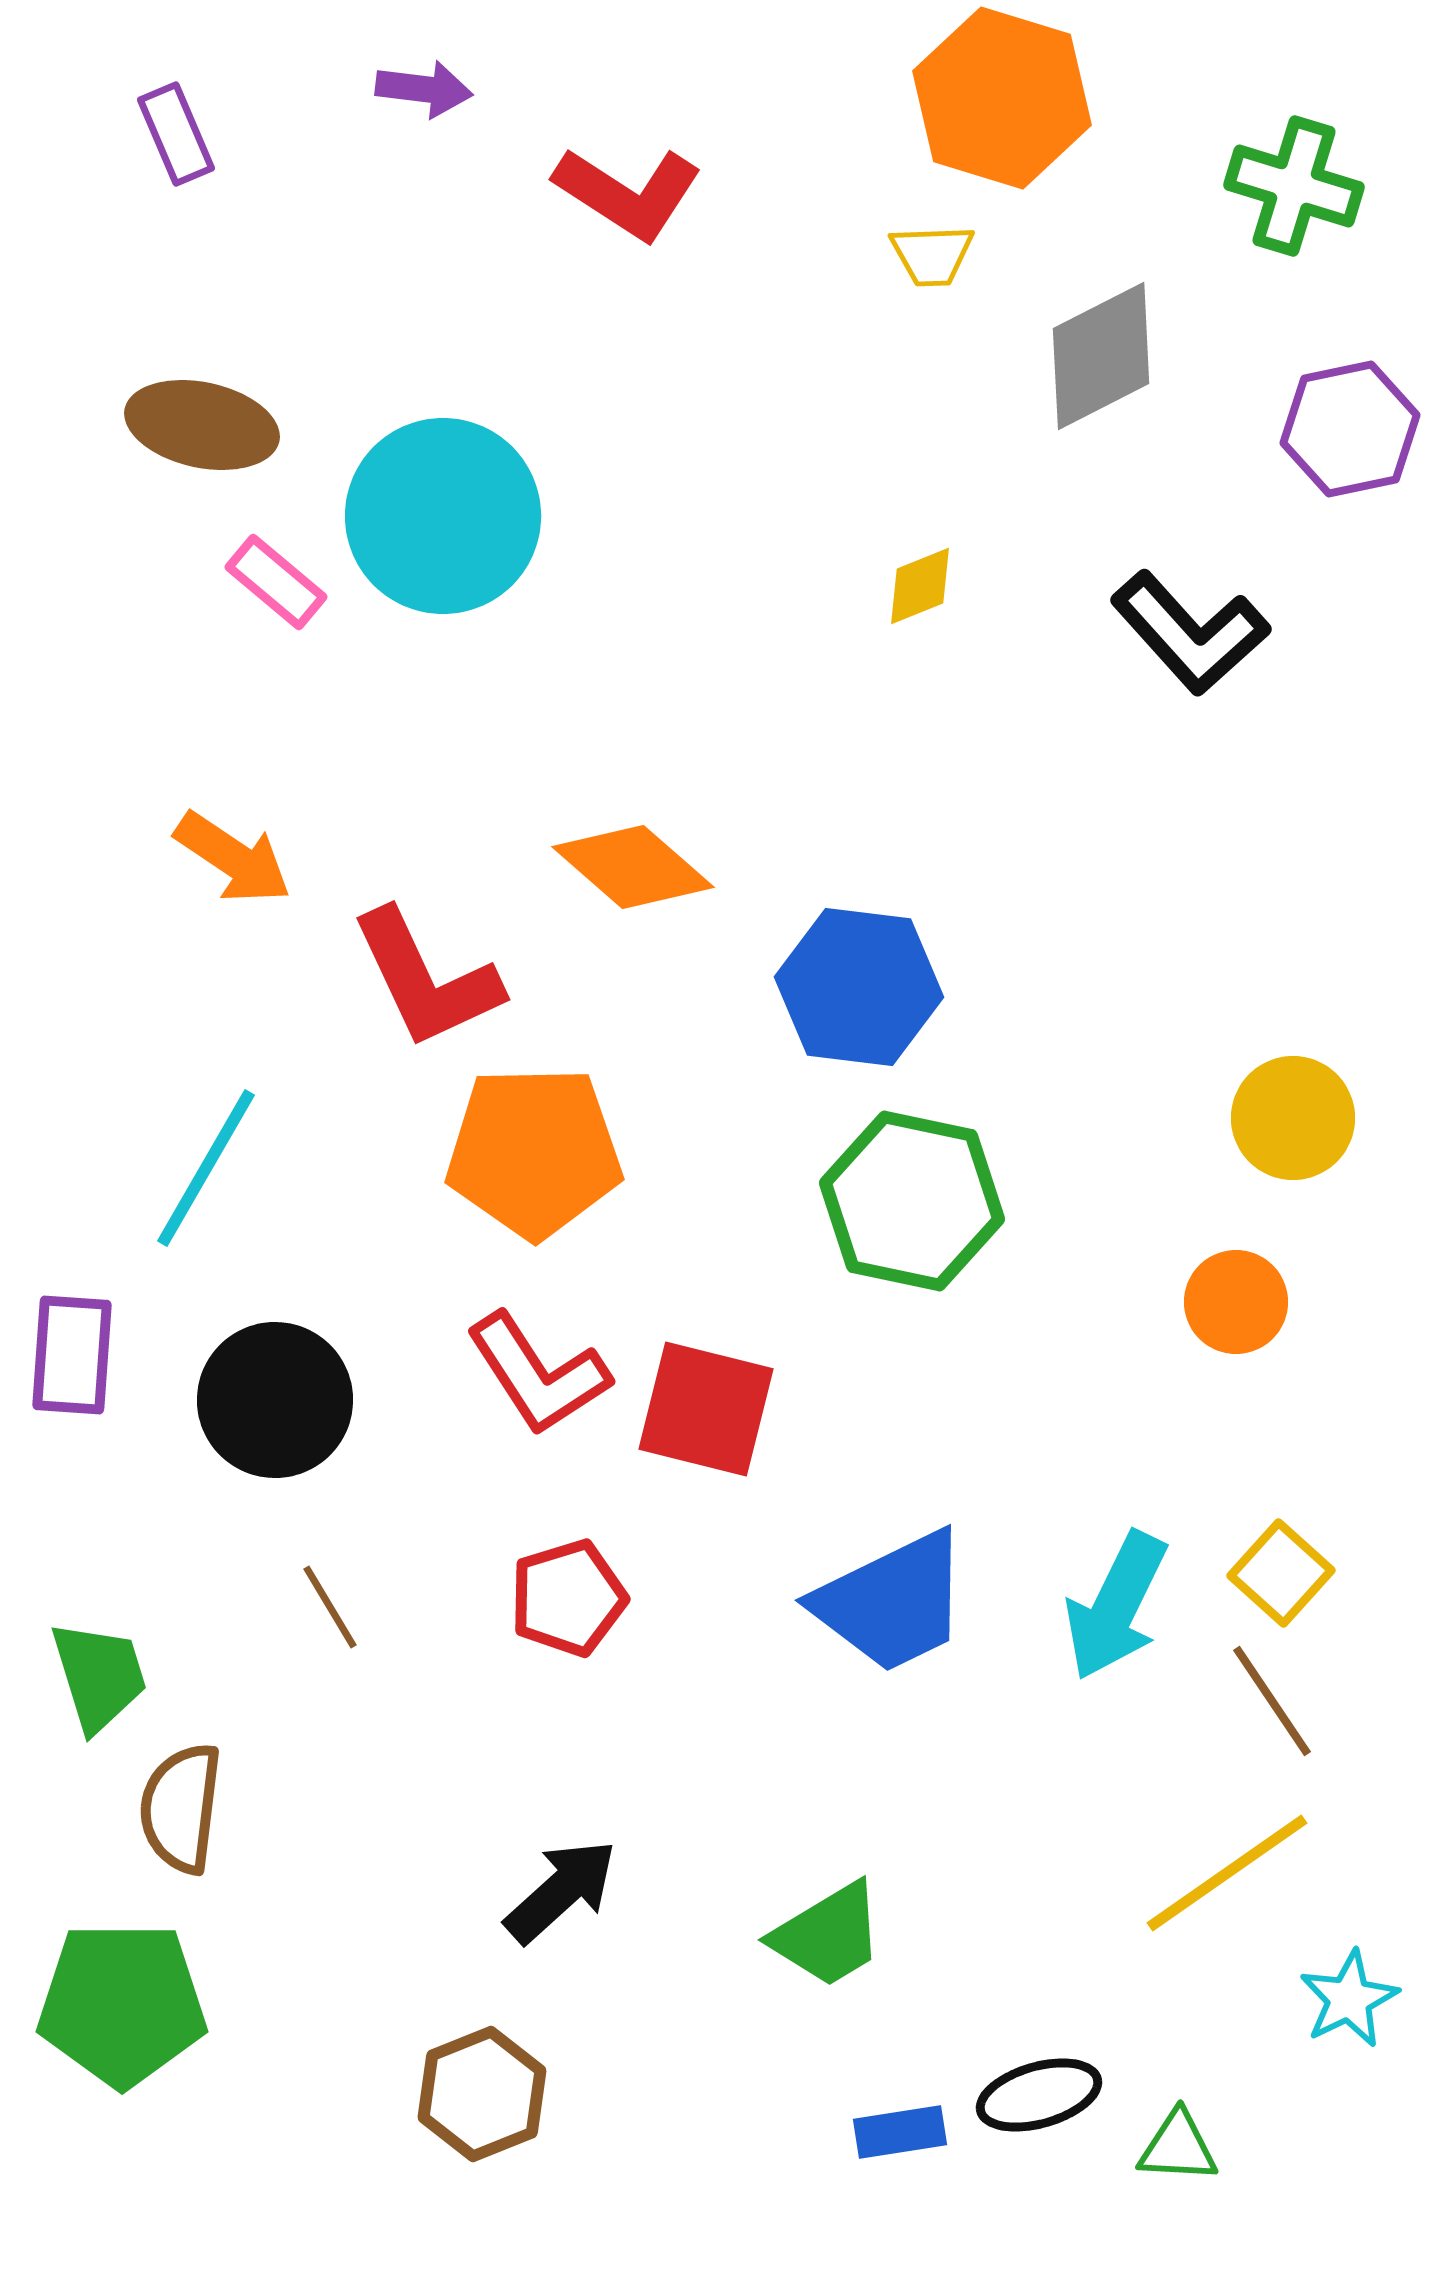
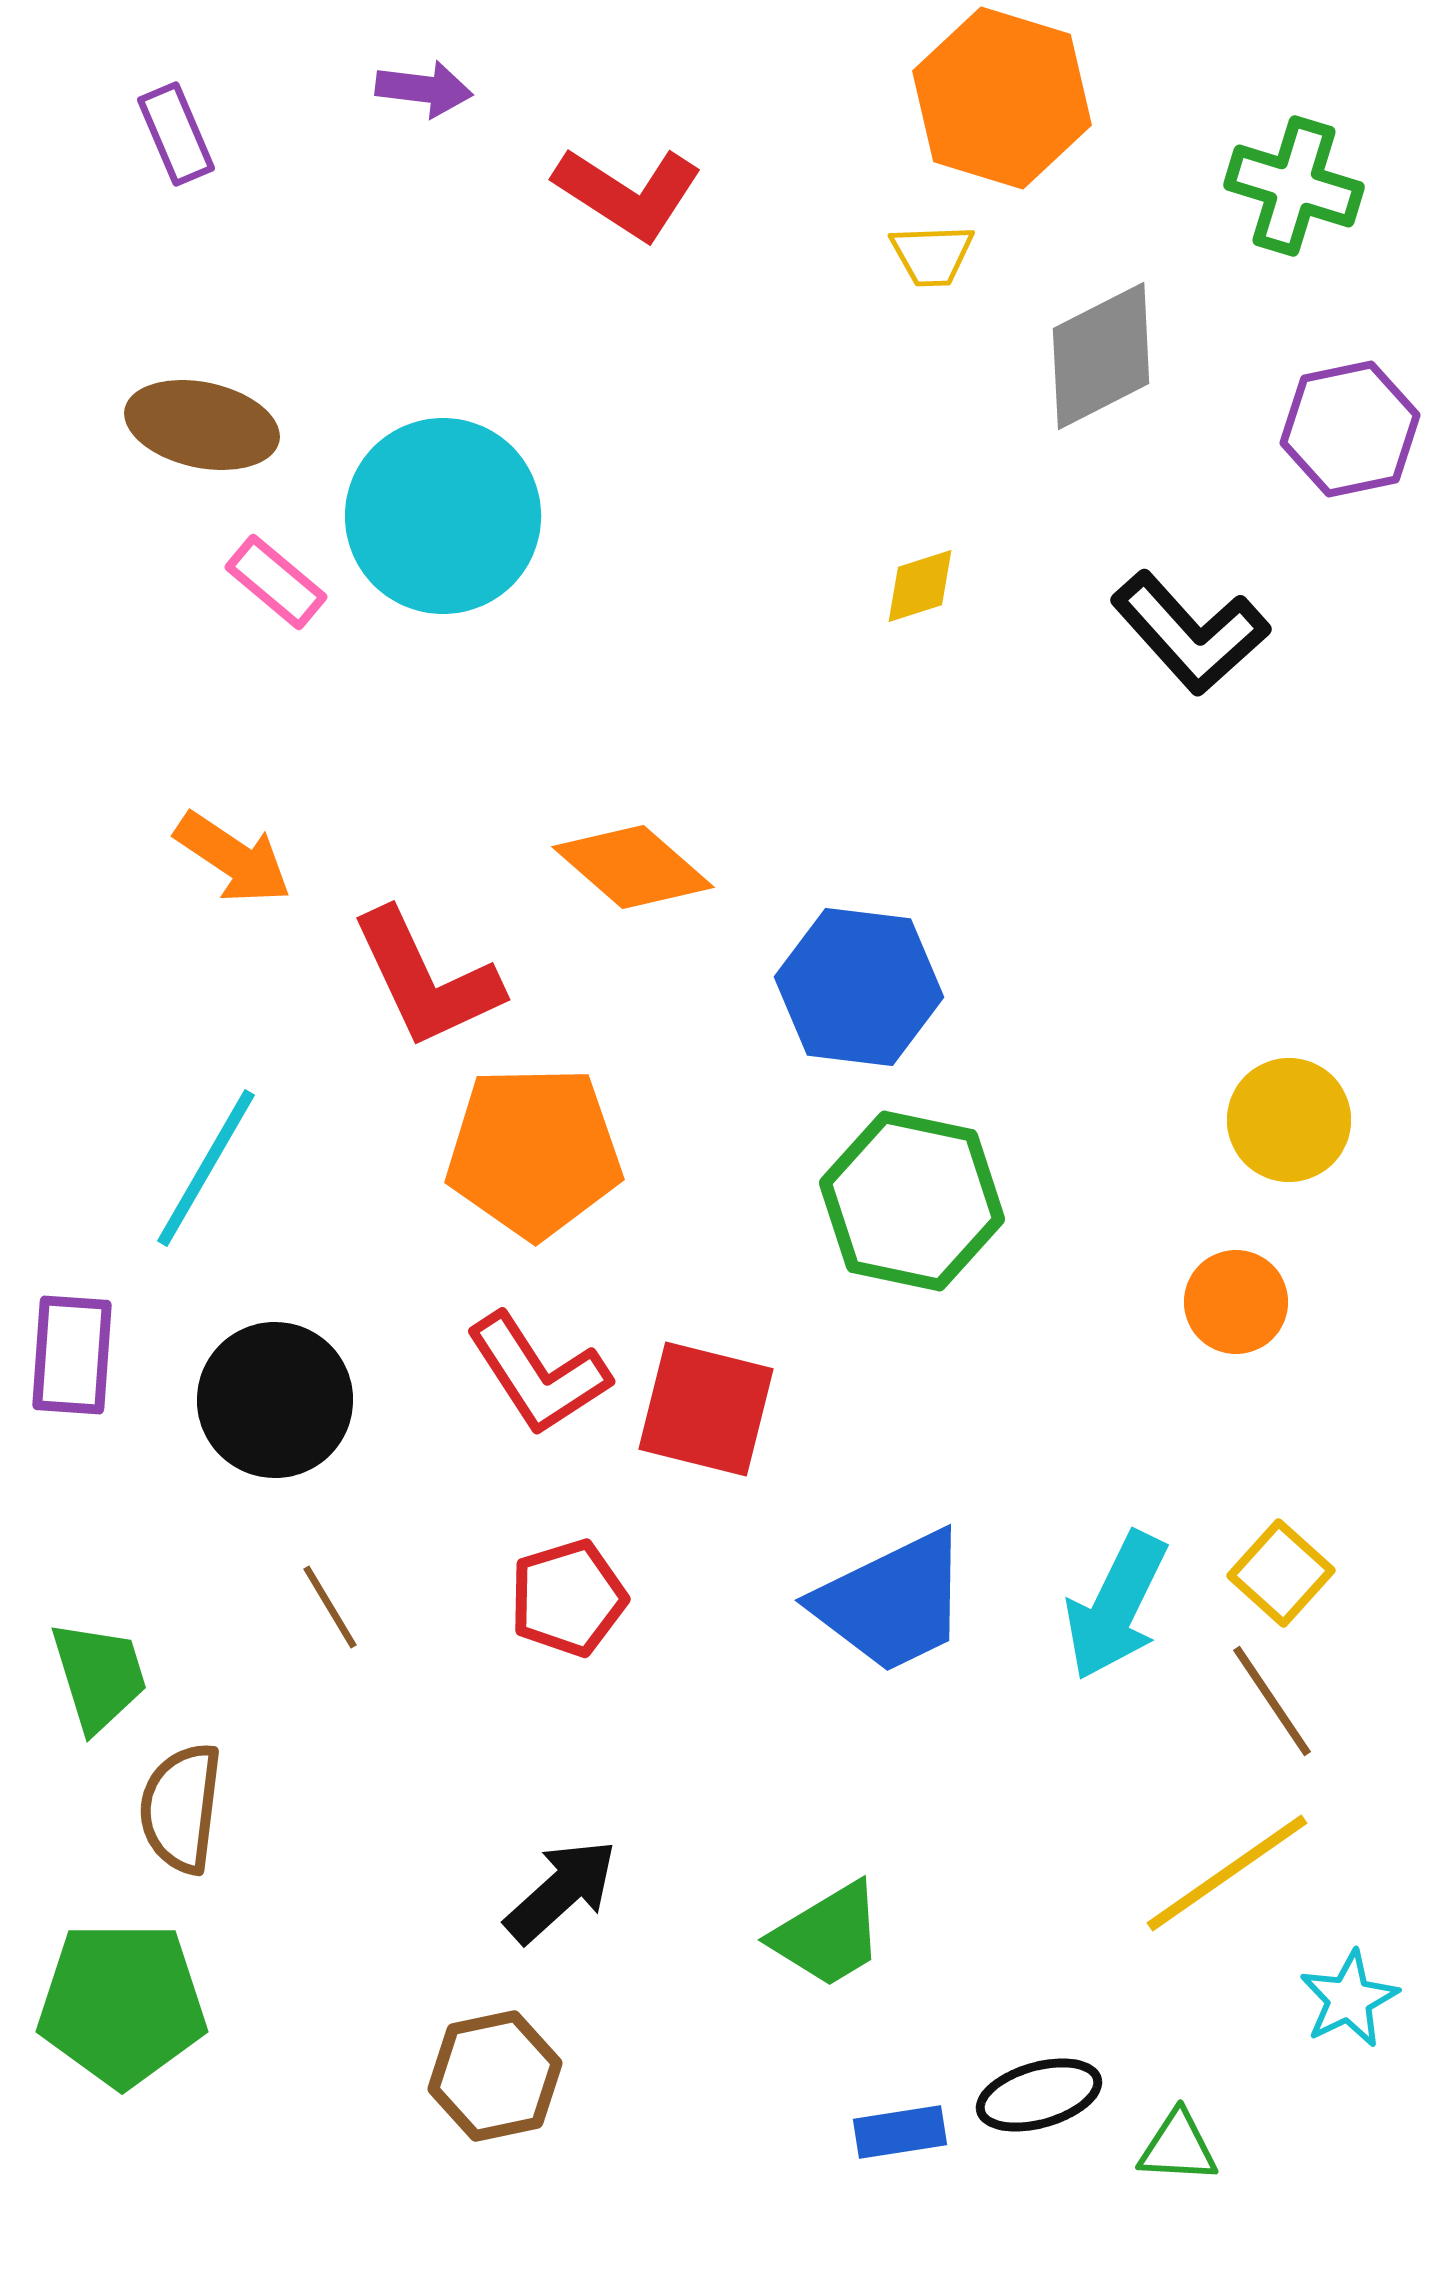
yellow diamond at (920, 586): rotated 4 degrees clockwise
yellow circle at (1293, 1118): moved 4 px left, 2 px down
brown hexagon at (482, 2094): moved 13 px right, 18 px up; rotated 10 degrees clockwise
